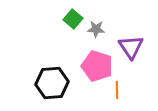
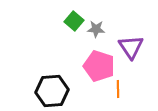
green square: moved 1 px right, 2 px down
pink pentagon: moved 2 px right
black hexagon: moved 8 px down
orange line: moved 1 px right, 1 px up
